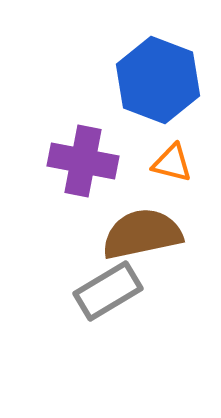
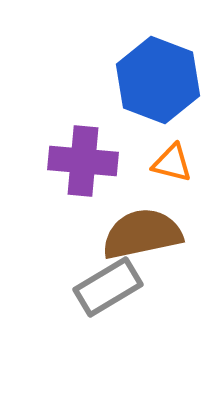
purple cross: rotated 6 degrees counterclockwise
gray rectangle: moved 4 px up
